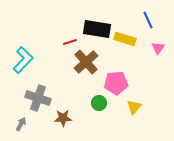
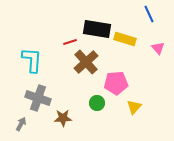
blue line: moved 1 px right, 6 px up
pink triangle: rotated 16 degrees counterclockwise
cyan L-shape: moved 9 px right; rotated 40 degrees counterclockwise
green circle: moved 2 px left
